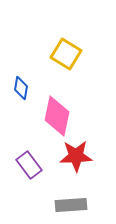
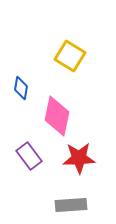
yellow square: moved 4 px right, 2 px down
red star: moved 3 px right, 2 px down
purple rectangle: moved 9 px up
